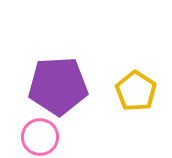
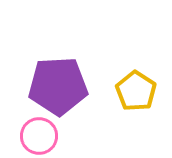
pink circle: moved 1 px left, 1 px up
